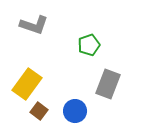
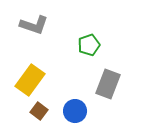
yellow rectangle: moved 3 px right, 4 px up
